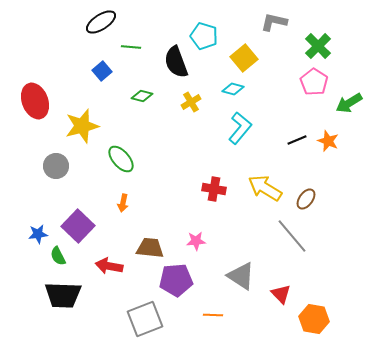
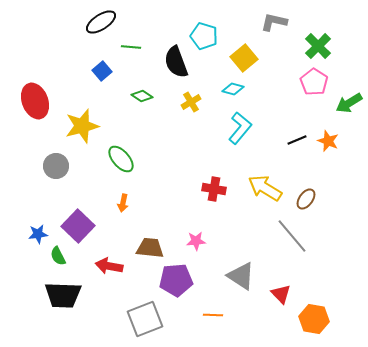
green diamond: rotated 20 degrees clockwise
